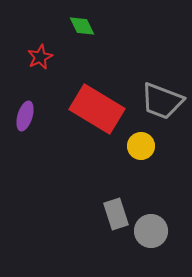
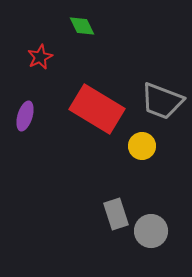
yellow circle: moved 1 px right
